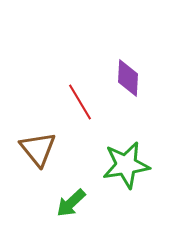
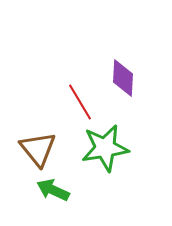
purple diamond: moved 5 px left
green star: moved 21 px left, 17 px up
green arrow: moved 18 px left, 13 px up; rotated 68 degrees clockwise
